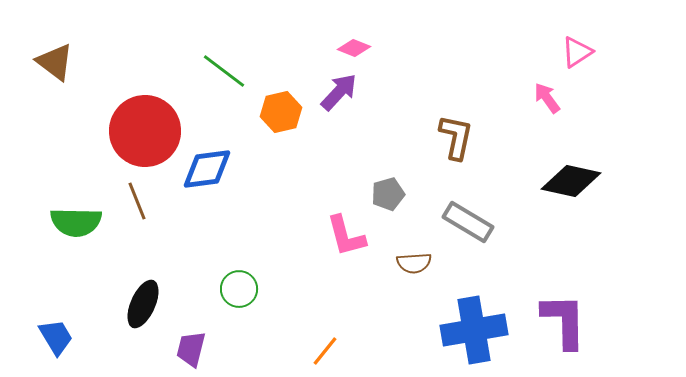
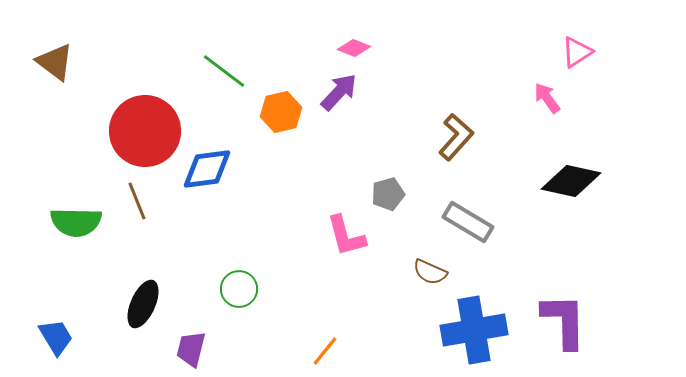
brown L-shape: rotated 30 degrees clockwise
brown semicircle: moved 16 px right, 9 px down; rotated 28 degrees clockwise
